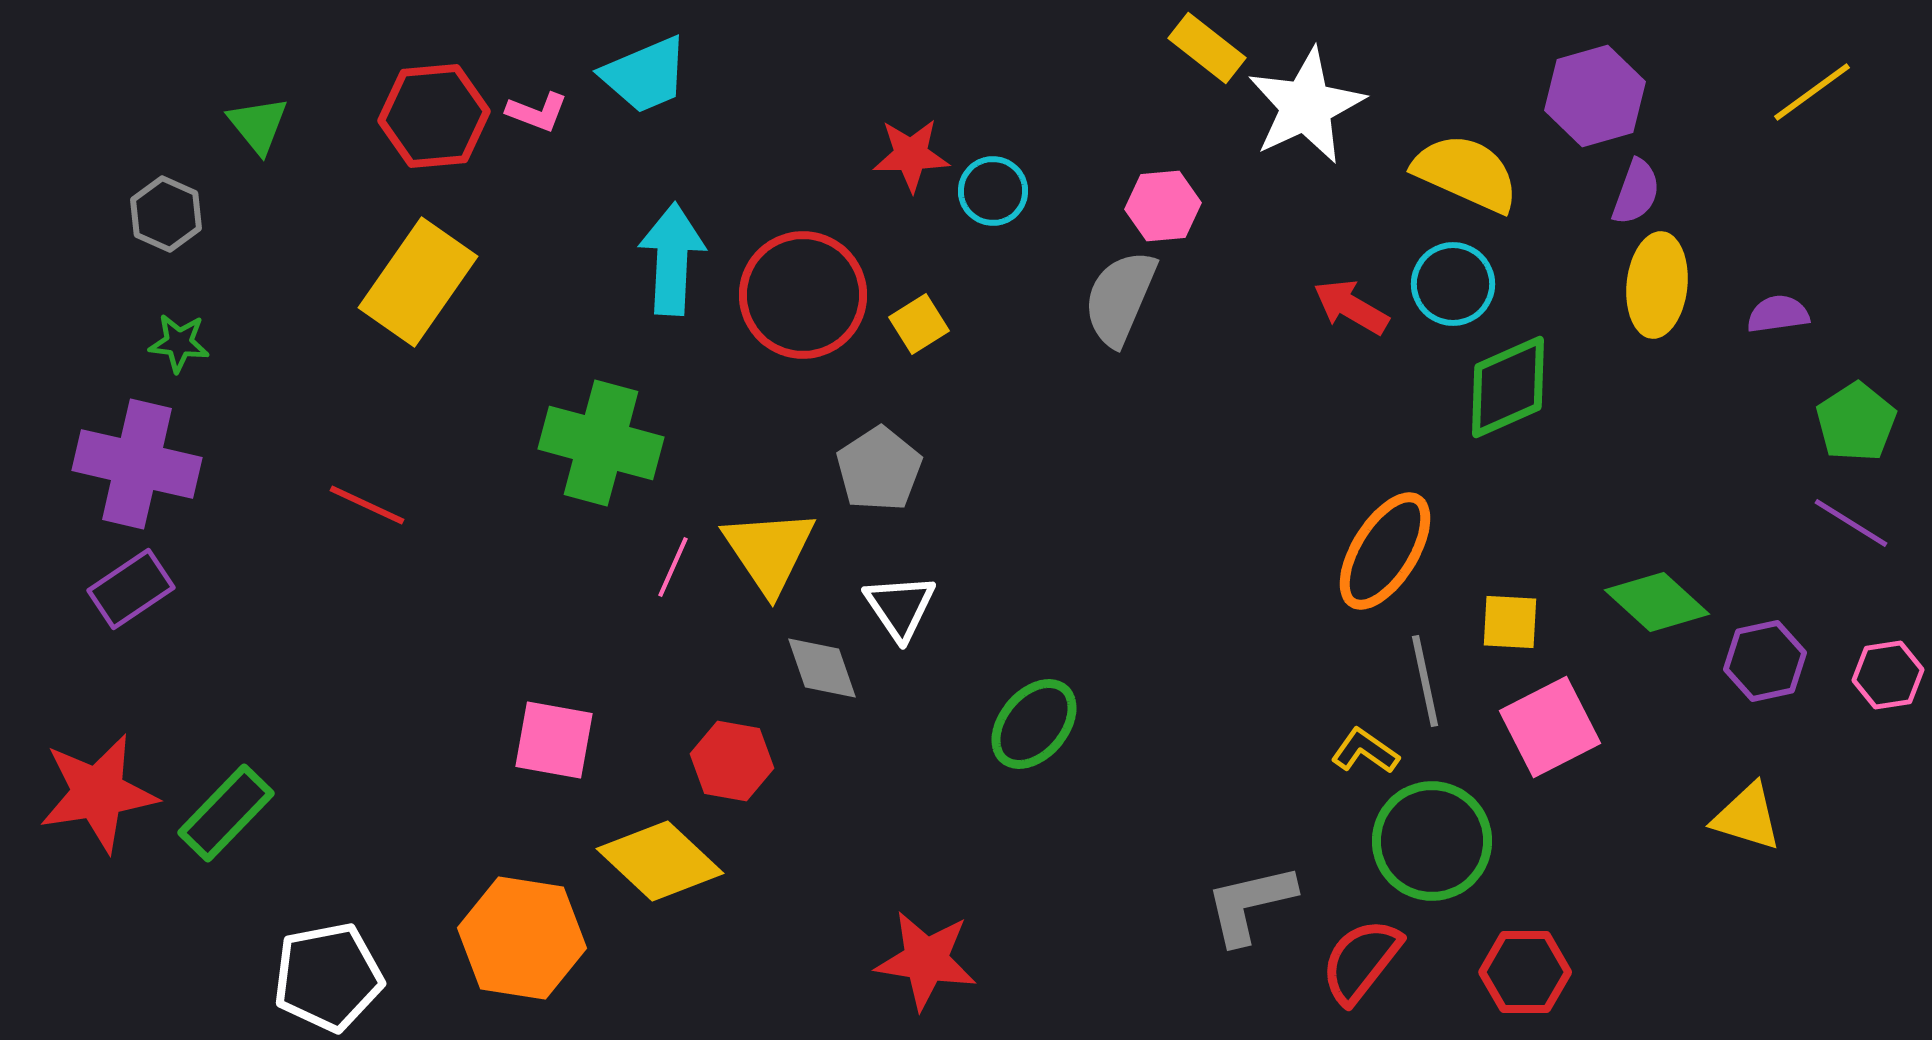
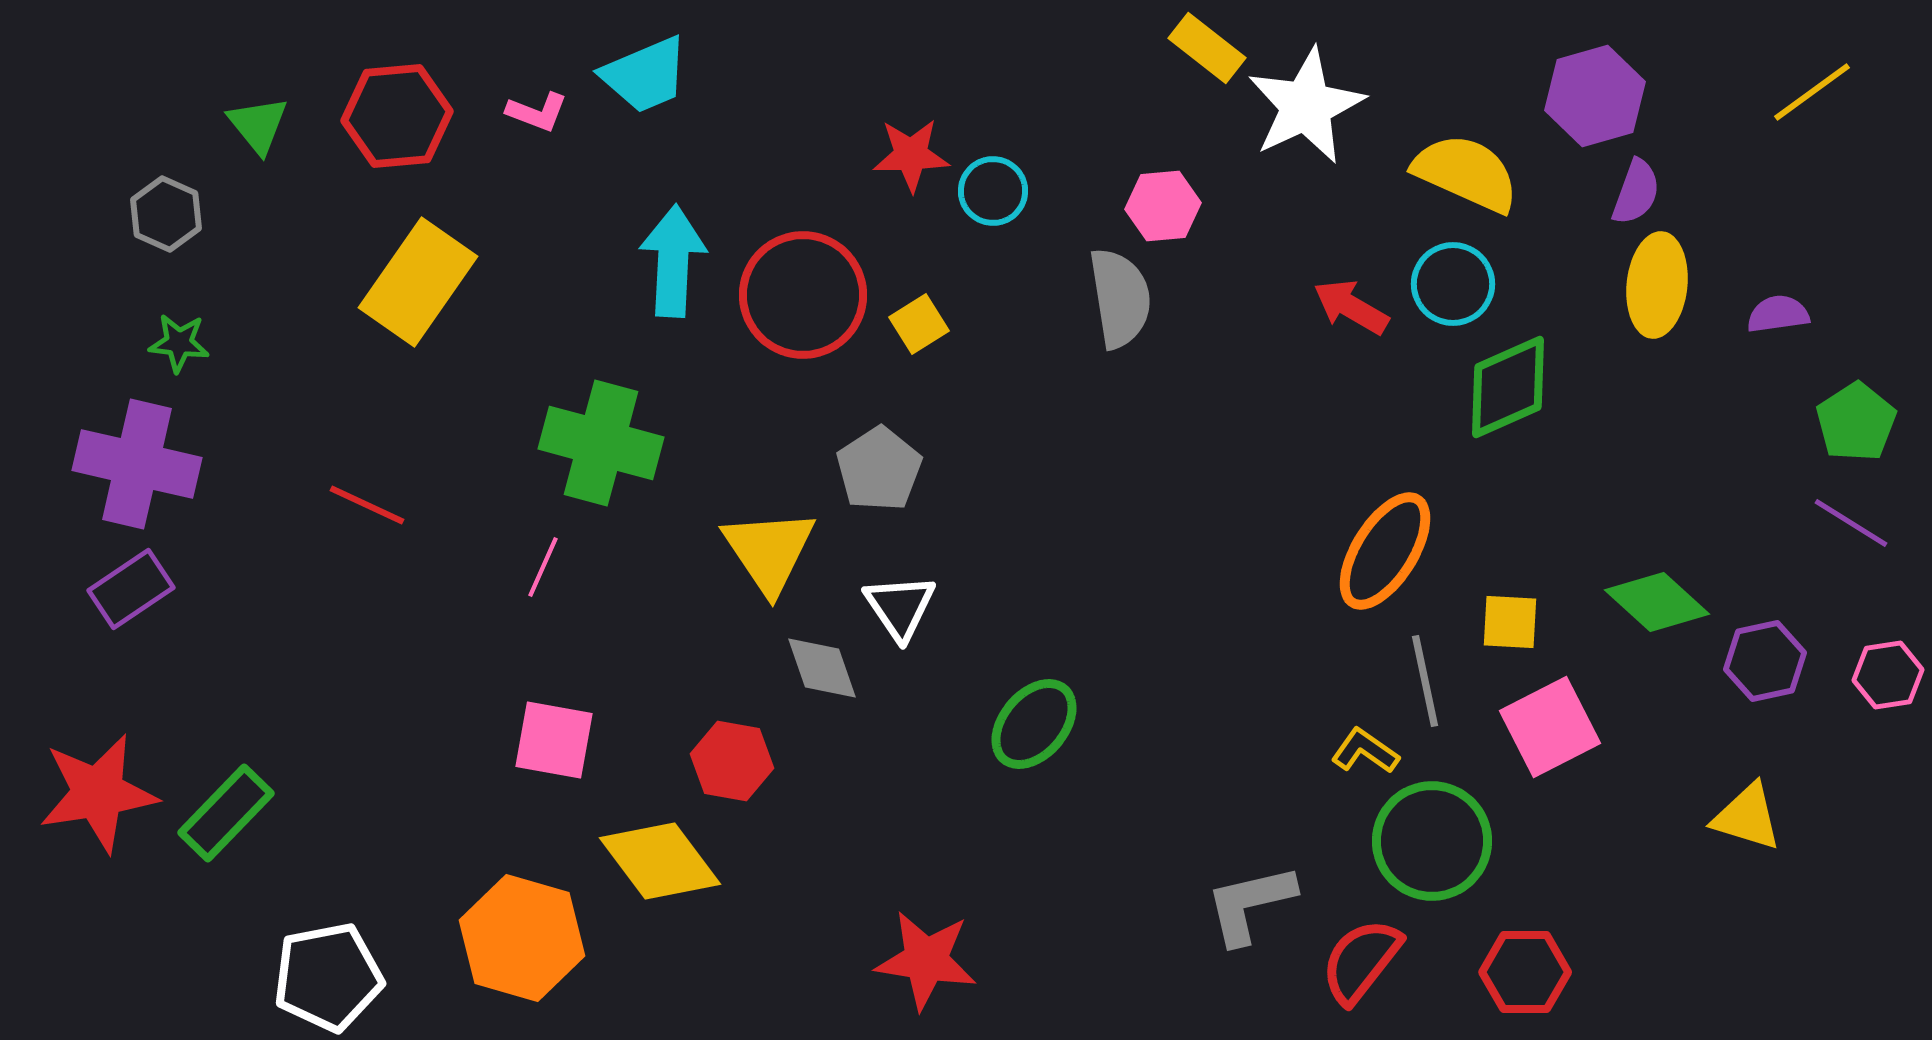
red hexagon at (434, 116): moved 37 px left
cyan arrow at (672, 259): moved 1 px right, 2 px down
gray semicircle at (1120, 298): rotated 148 degrees clockwise
pink line at (673, 567): moved 130 px left
yellow diamond at (660, 861): rotated 10 degrees clockwise
orange hexagon at (522, 938): rotated 7 degrees clockwise
